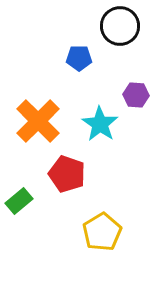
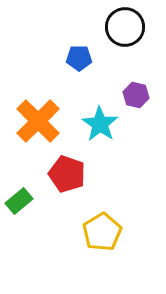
black circle: moved 5 px right, 1 px down
purple hexagon: rotated 10 degrees clockwise
